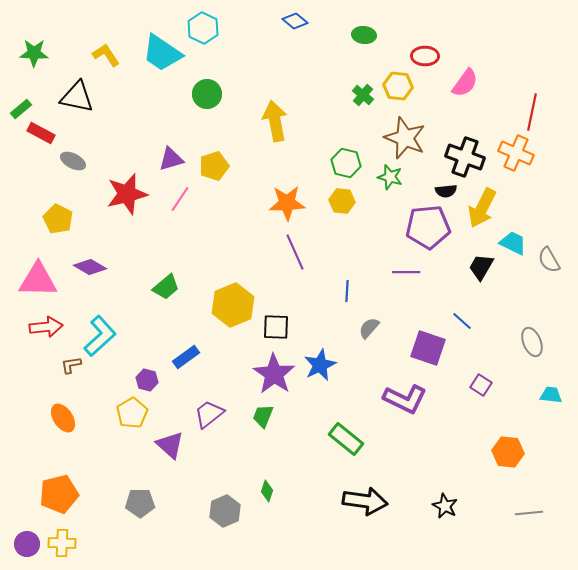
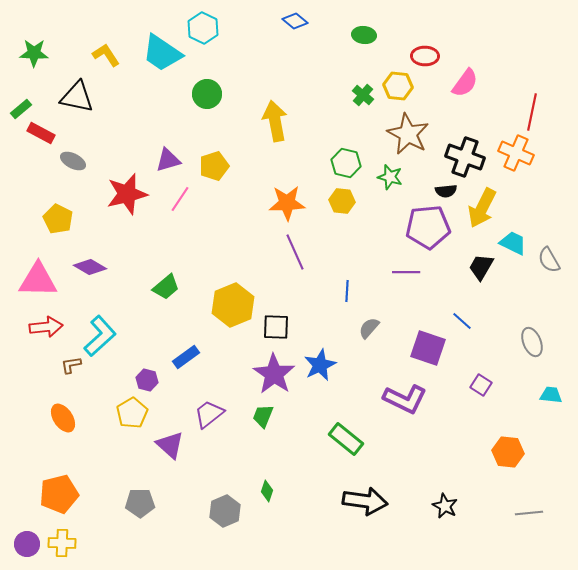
brown star at (405, 138): moved 3 px right, 4 px up; rotated 6 degrees clockwise
purple triangle at (171, 159): moved 3 px left, 1 px down
